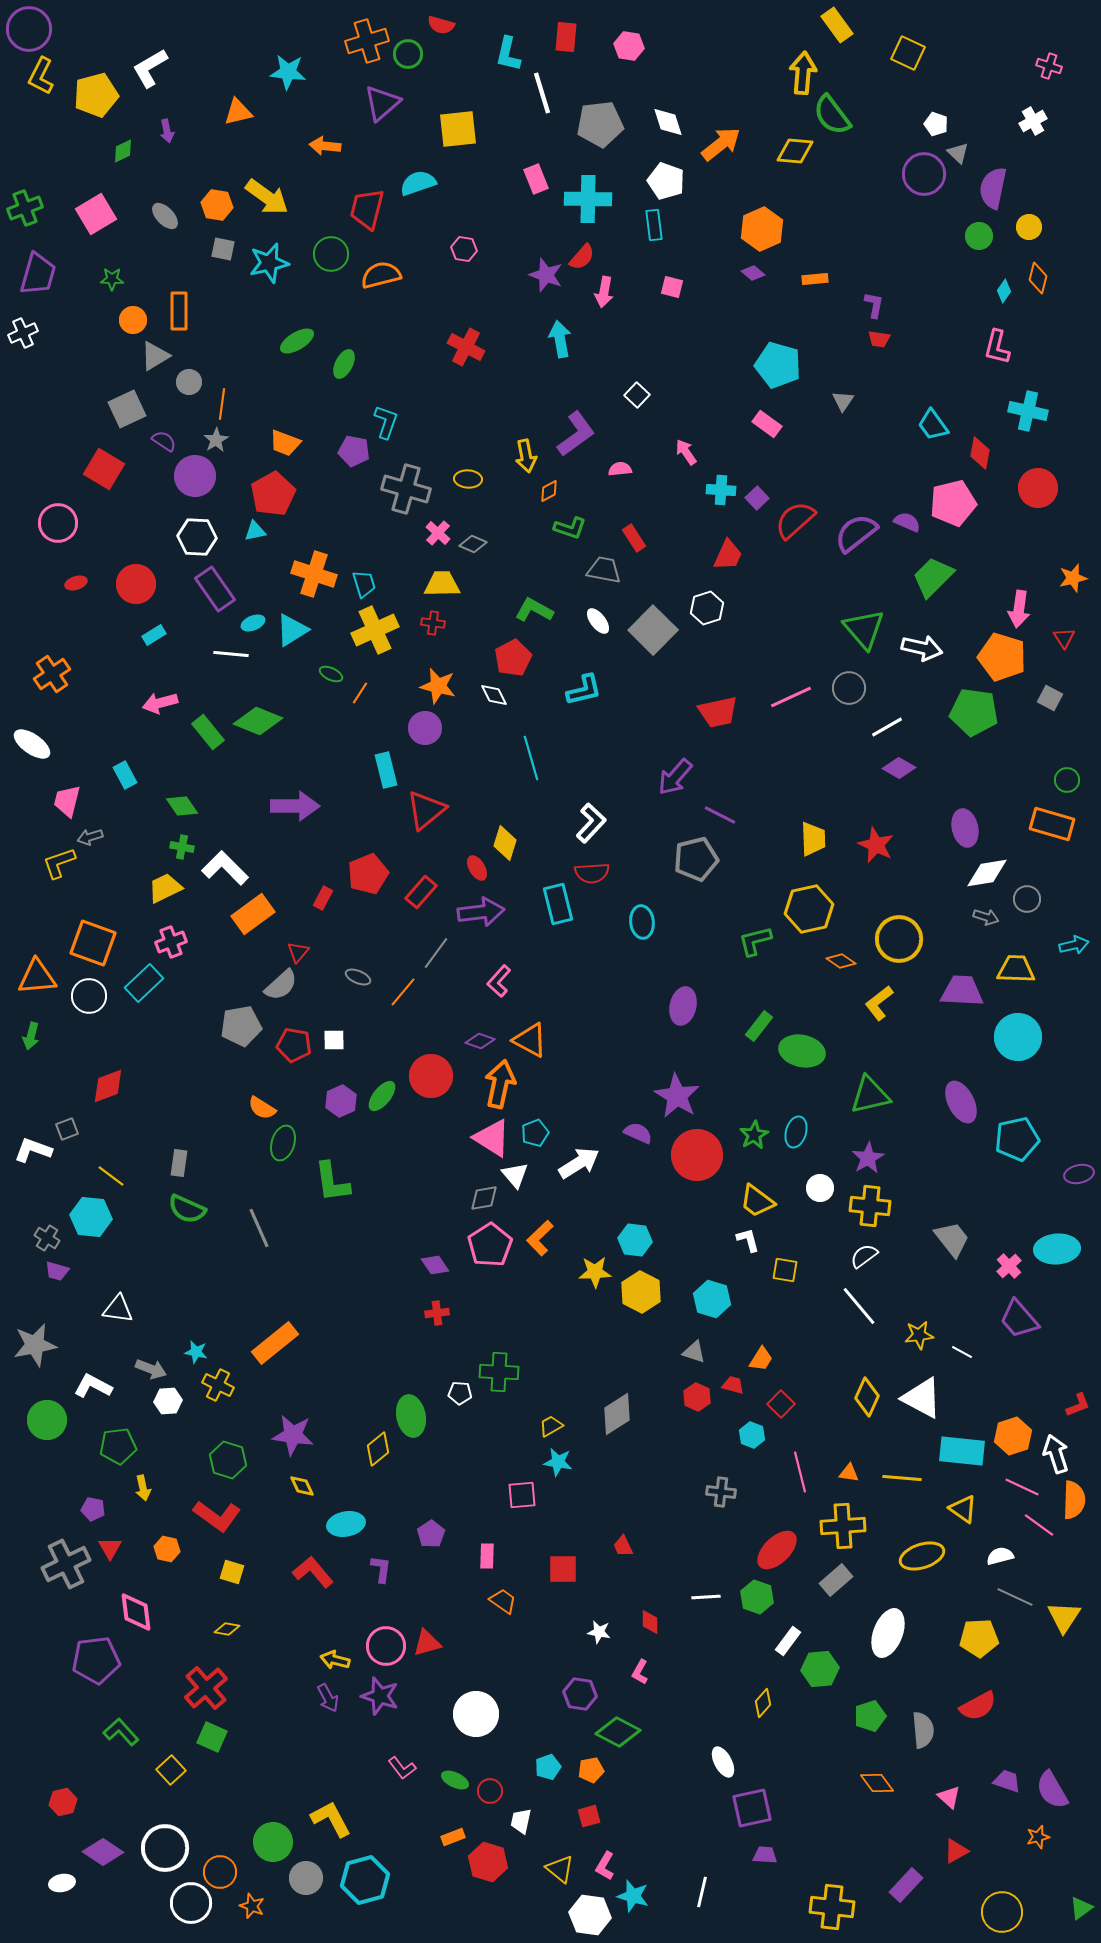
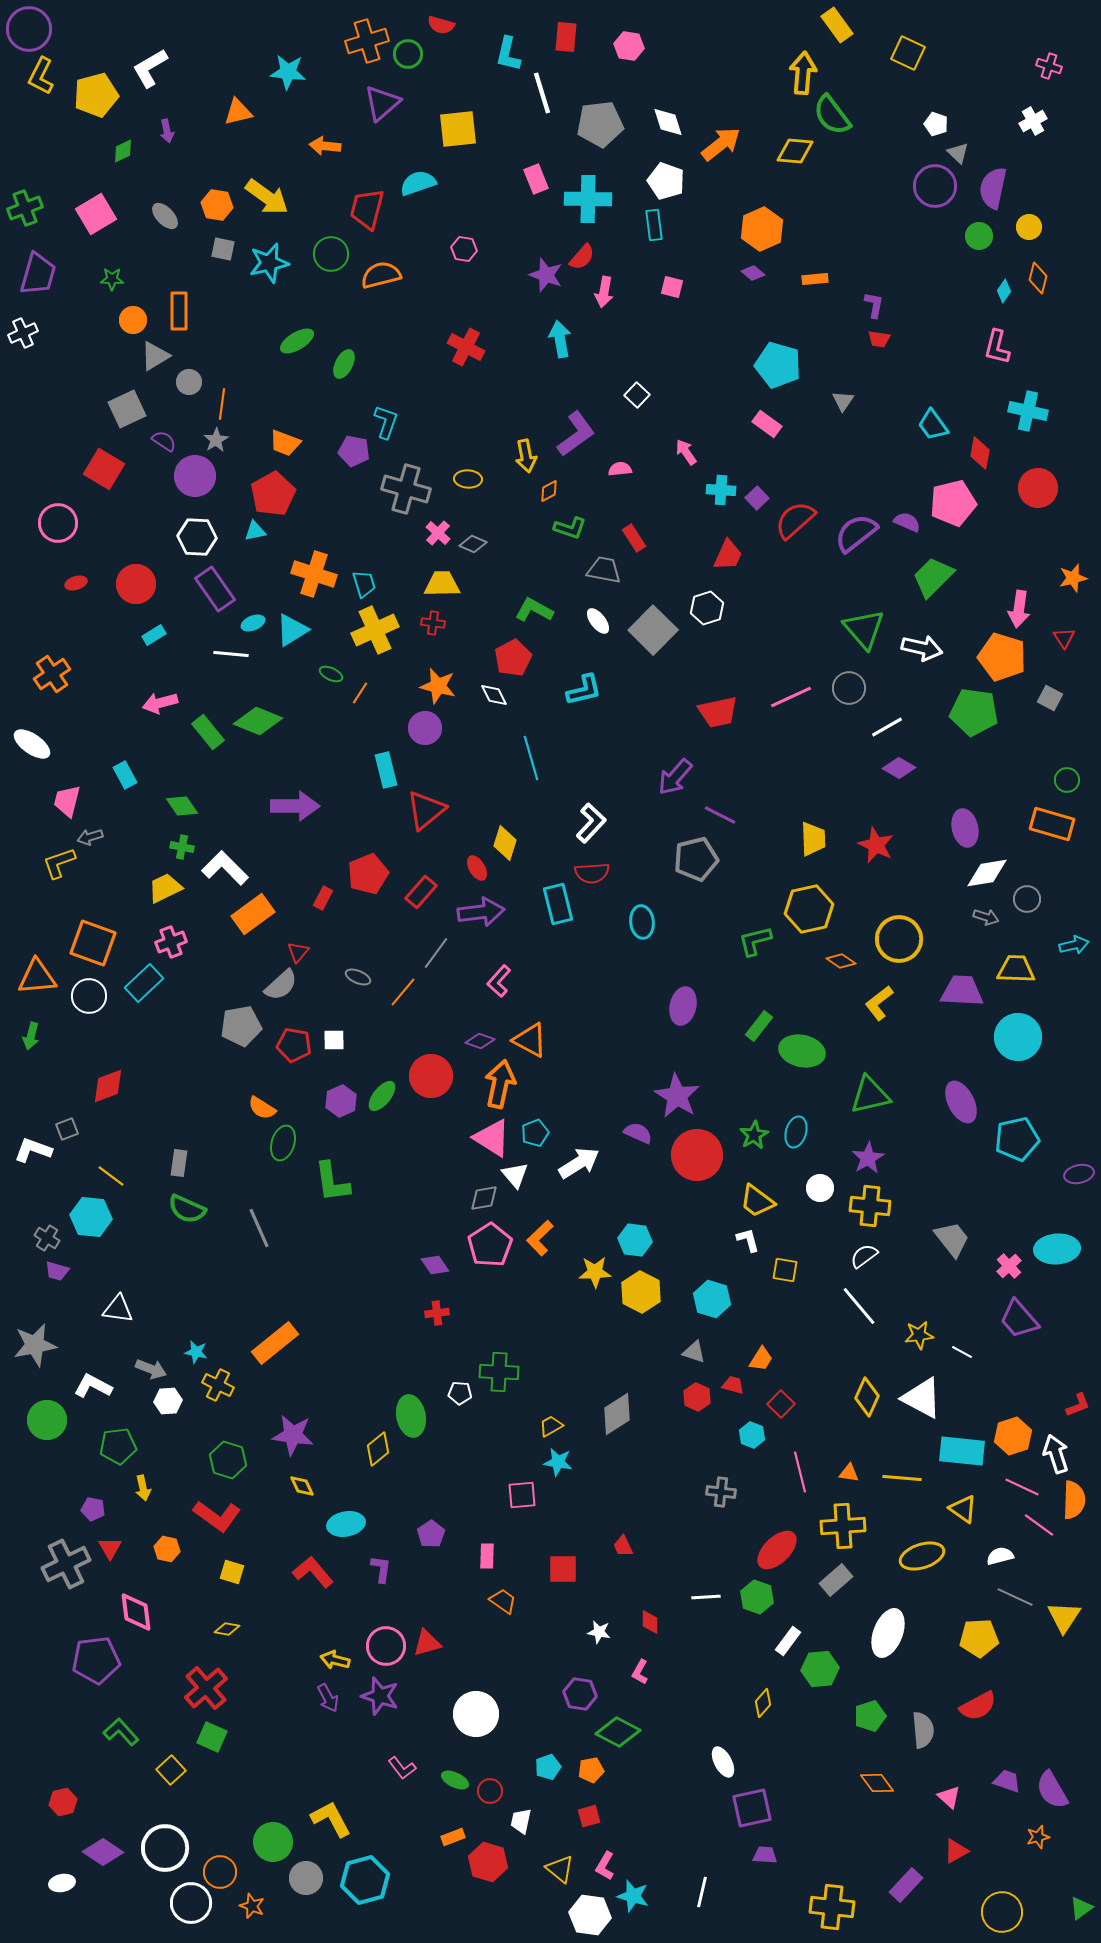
purple circle at (924, 174): moved 11 px right, 12 px down
